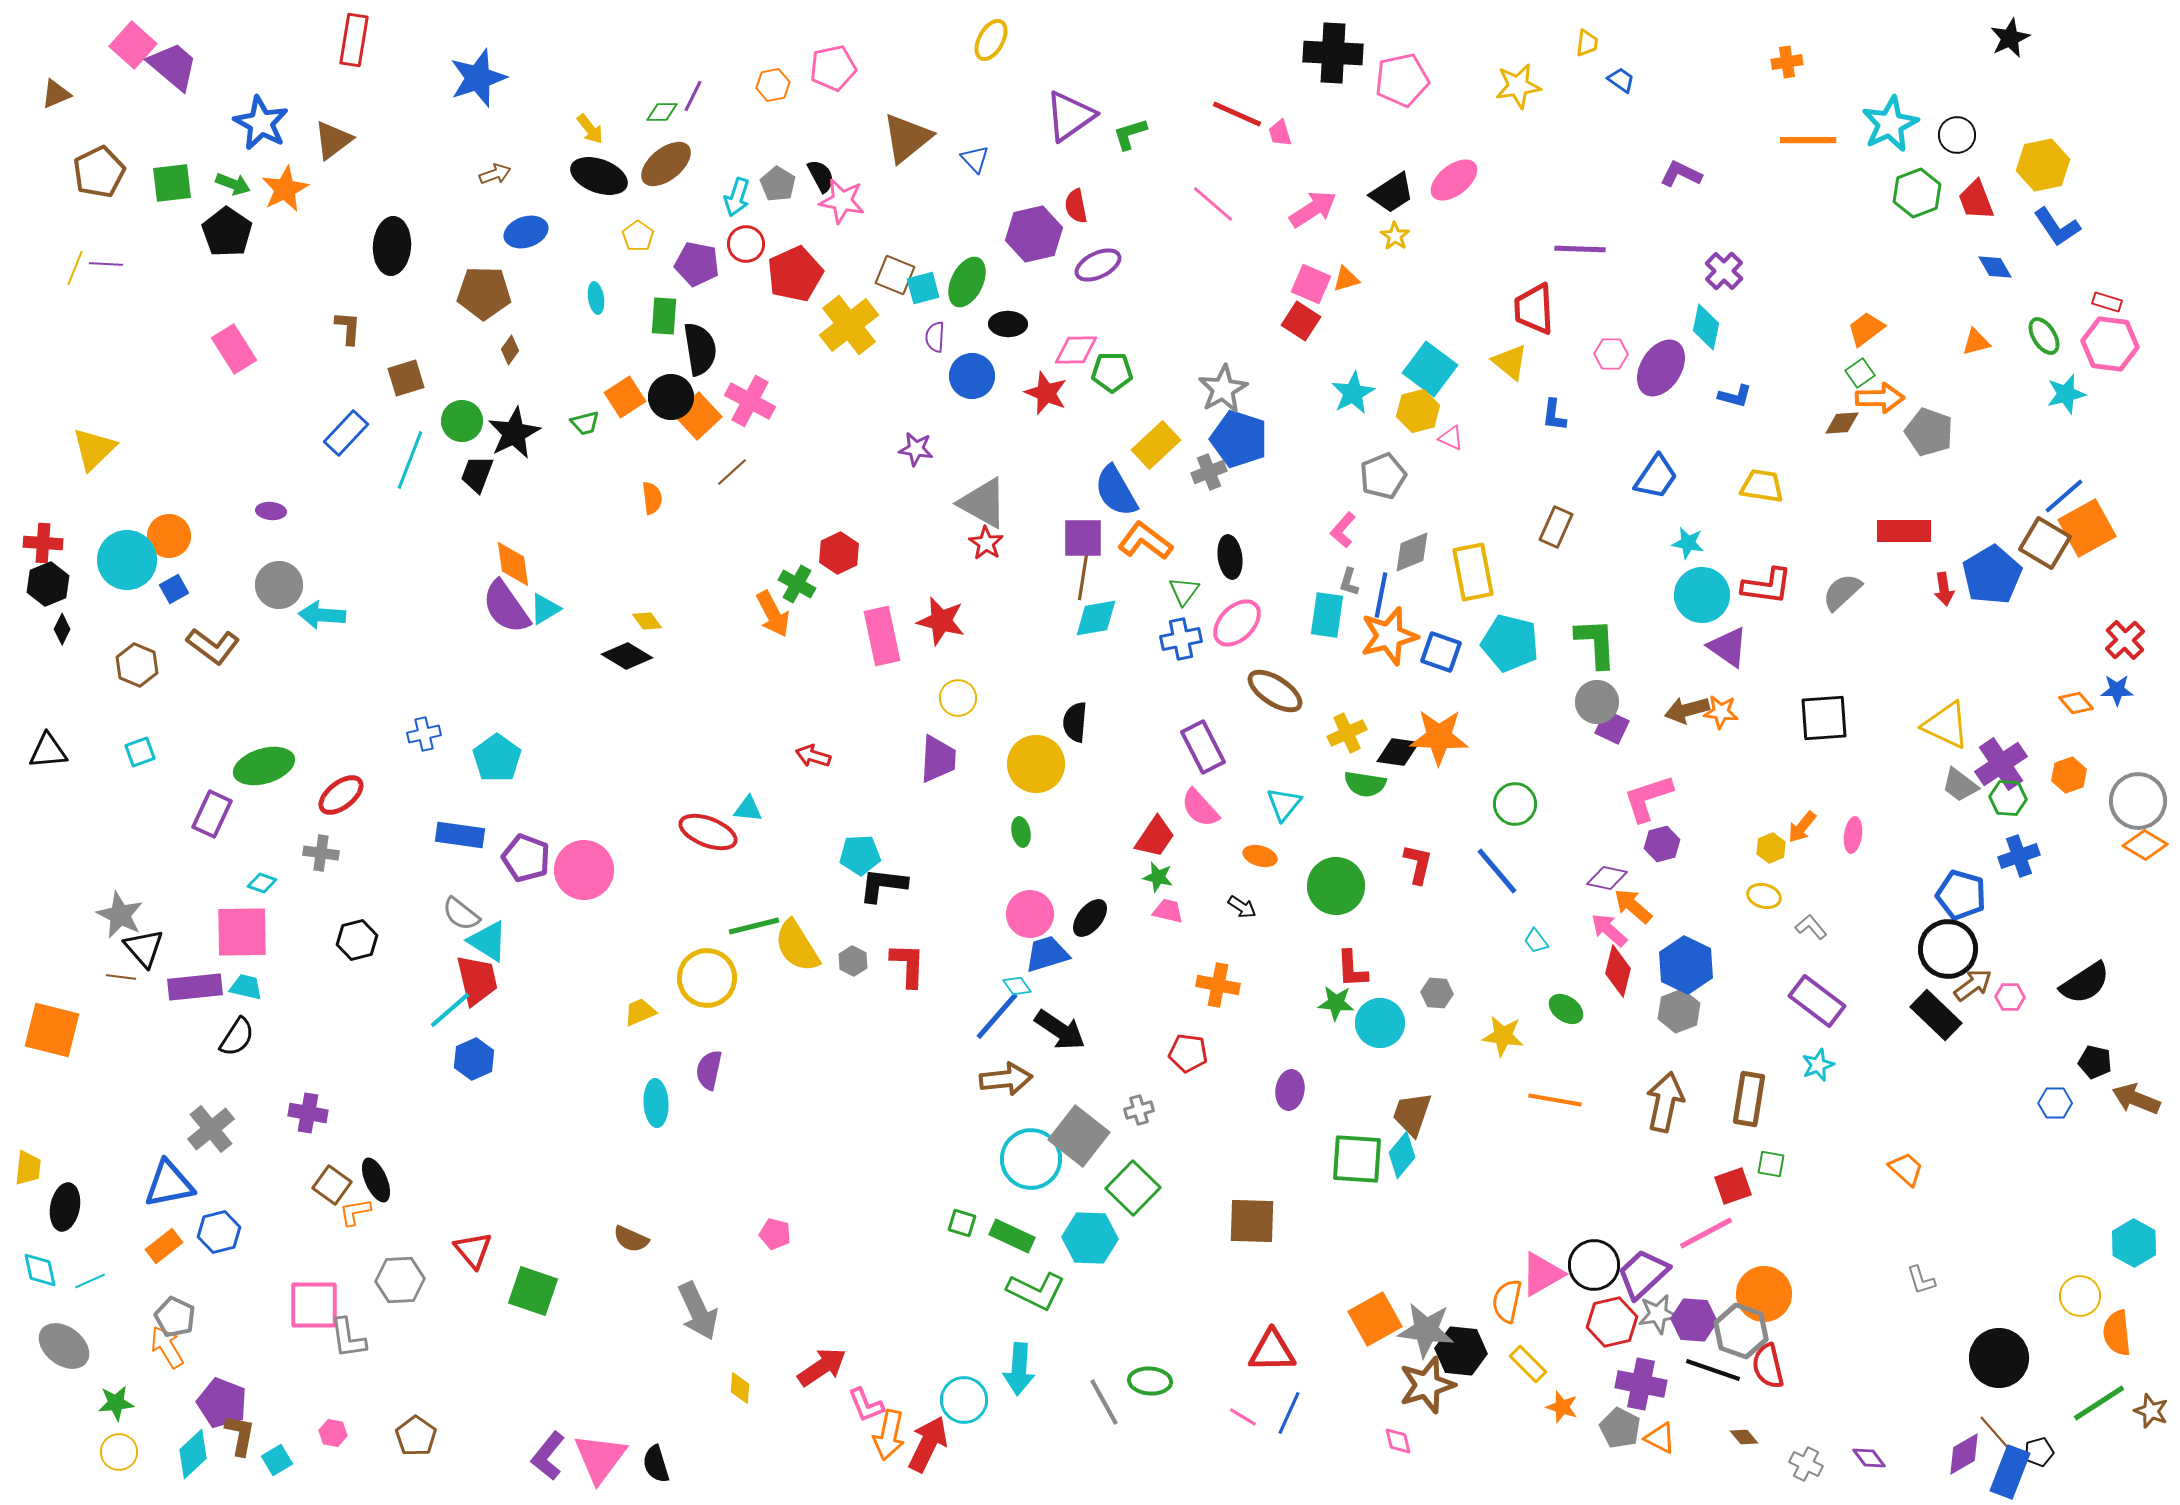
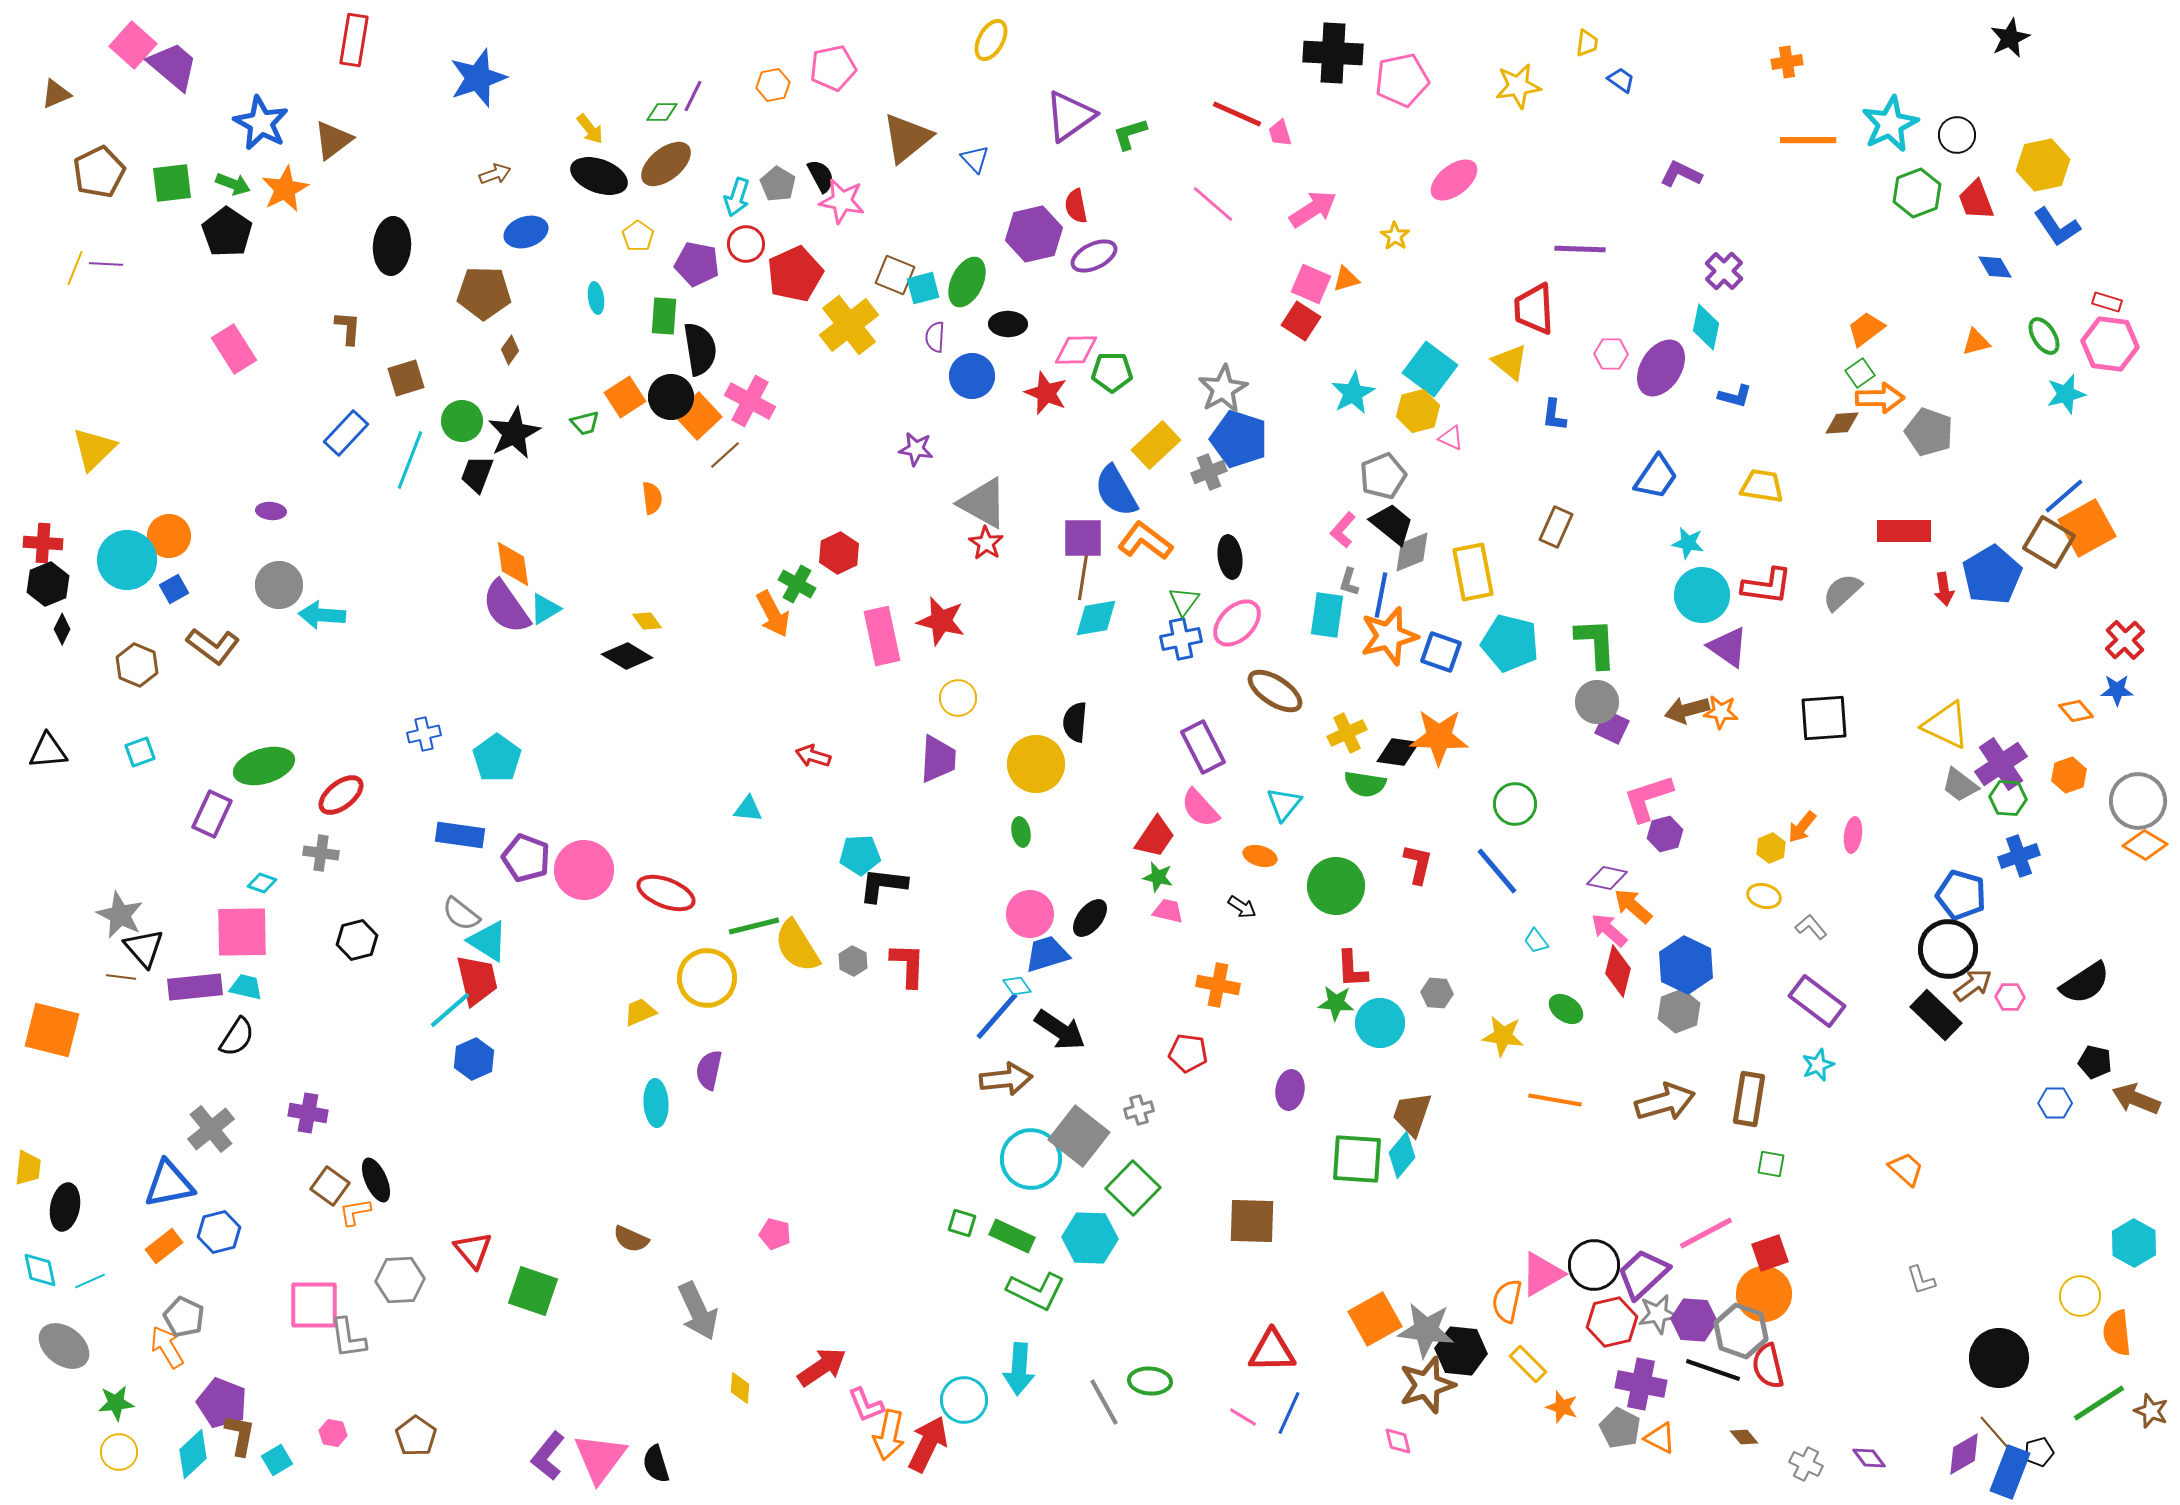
black trapezoid at (1392, 193): moved 331 px down; rotated 108 degrees counterclockwise
purple ellipse at (1098, 265): moved 4 px left, 9 px up
brown line at (732, 472): moved 7 px left, 17 px up
brown square at (2045, 543): moved 4 px right, 1 px up
green triangle at (1184, 591): moved 10 px down
orange diamond at (2076, 703): moved 8 px down
red ellipse at (708, 832): moved 42 px left, 61 px down
purple hexagon at (1662, 844): moved 3 px right, 10 px up
brown arrow at (1665, 1102): rotated 62 degrees clockwise
brown square at (332, 1185): moved 2 px left, 1 px down
red square at (1733, 1186): moved 37 px right, 67 px down
gray pentagon at (175, 1317): moved 9 px right
